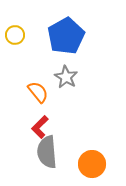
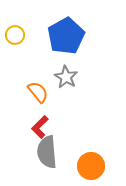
orange circle: moved 1 px left, 2 px down
